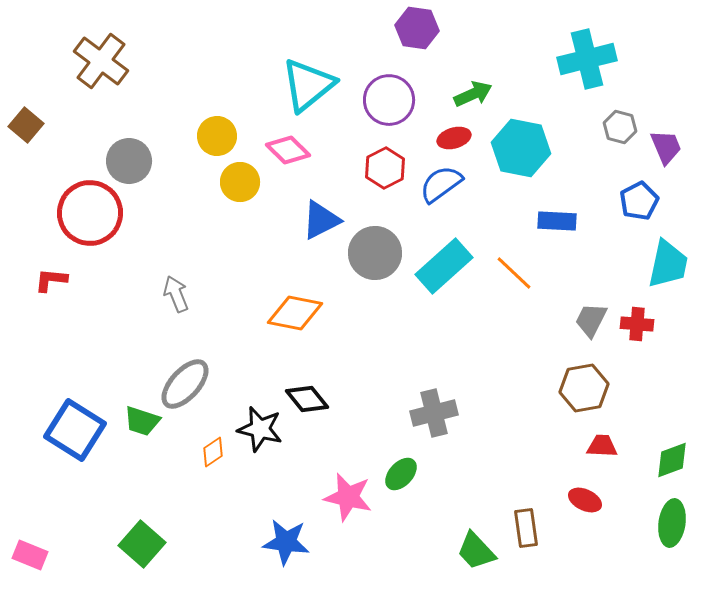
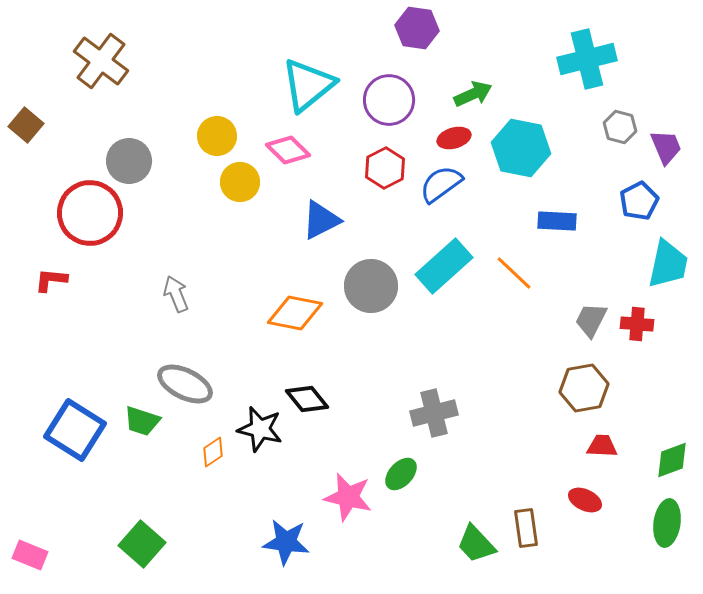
gray circle at (375, 253): moved 4 px left, 33 px down
gray ellipse at (185, 384): rotated 74 degrees clockwise
green ellipse at (672, 523): moved 5 px left
green trapezoid at (476, 551): moved 7 px up
